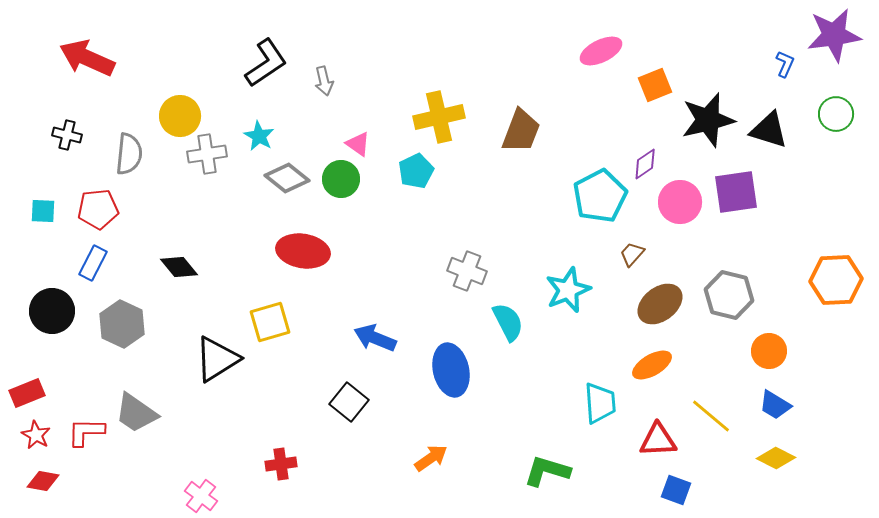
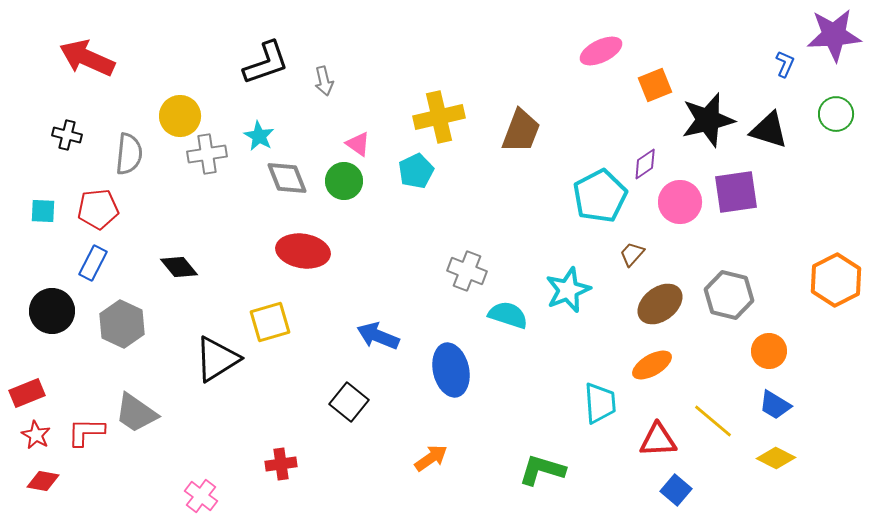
purple star at (834, 35): rotated 4 degrees clockwise
black L-shape at (266, 63): rotated 15 degrees clockwise
gray diamond at (287, 178): rotated 30 degrees clockwise
green circle at (341, 179): moved 3 px right, 2 px down
orange hexagon at (836, 280): rotated 24 degrees counterclockwise
cyan semicircle at (508, 322): moved 7 px up; rotated 45 degrees counterclockwise
blue arrow at (375, 338): moved 3 px right, 2 px up
yellow line at (711, 416): moved 2 px right, 5 px down
green L-shape at (547, 471): moved 5 px left, 1 px up
blue square at (676, 490): rotated 20 degrees clockwise
